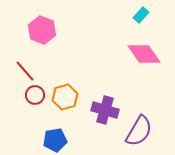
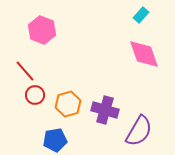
pink diamond: rotated 16 degrees clockwise
orange hexagon: moved 3 px right, 7 px down
